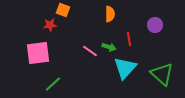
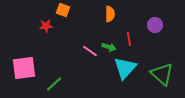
red star: moved 4 px left, 1 px down
pink square: moved 14 px left, 15 px down
green line: moved 1 px right
